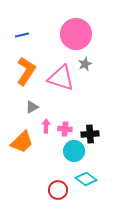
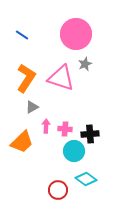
blue line: rotated 48 degrees clockwise
orange L-shape: moved 7 px down
